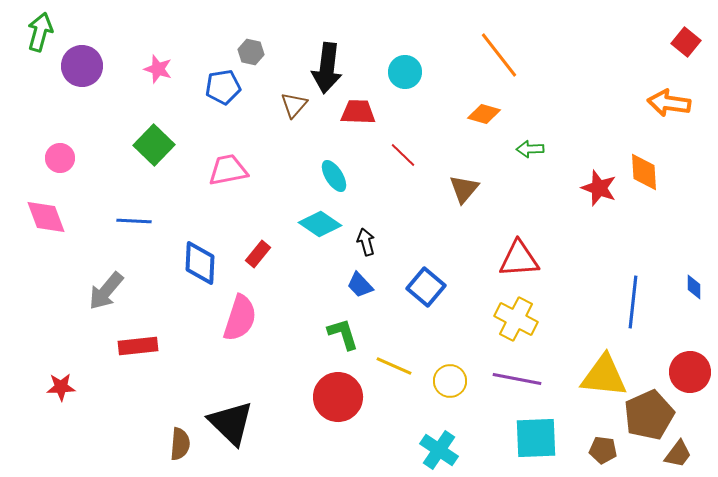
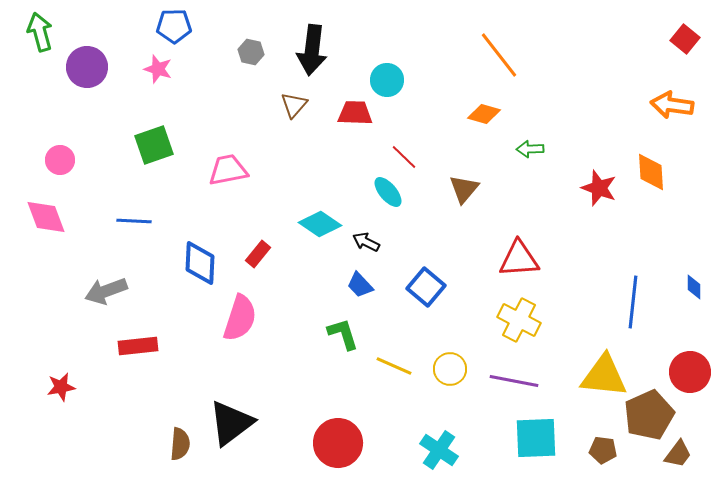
green arrow at (40, 32): rotated 30 degrees counterclockwise
red square at (686, 42): moved 1 px left, 3 px up
purple circle at (82, 66): moved 5 px right, 1 px down
black arrow at (327, 68): moved 15 px left, 18 px up
cyan circle at (405, 72): moved 18 px left, 8 px down
blue pentagon at (223, 87): moved 49 px left, 61 px up; rotated 8 degrees clockwise
orange arrow at (669, 103): moved 3 px right, 2 px down
red trapezoid at (358, 112): moved 3 px left, 1 px down
green square at (154, 145): rotated 27 degrees clockwise
red line at (403, 155): moved 1 px right, 2 px down
pink circle at (60, 158): moved 2 px down
orange diamond at (644, 172): moved 7 px right
cyan ellipse at (334, 176): moved 54 px right, 16 px down; rotated 8 degrees counterclockwise
black arrow at (366, 242): rotated 48 degrees counterclockwise
gray arrow at (106, 291): rotated 30 degrees clockwise
yellow cross at (516, 319): moved 3 px right, 1 px down
purple line at (517, 379): moved 3 px left, 2 px down
yellow circle at (450, 381): moved 12 px up
red star at (61, 387): rotated 8 degrees counterclockwise
red circle at (338, 397): moved 46 px down
black triangle at (231, 423): rotated 39 degrees clockwise
